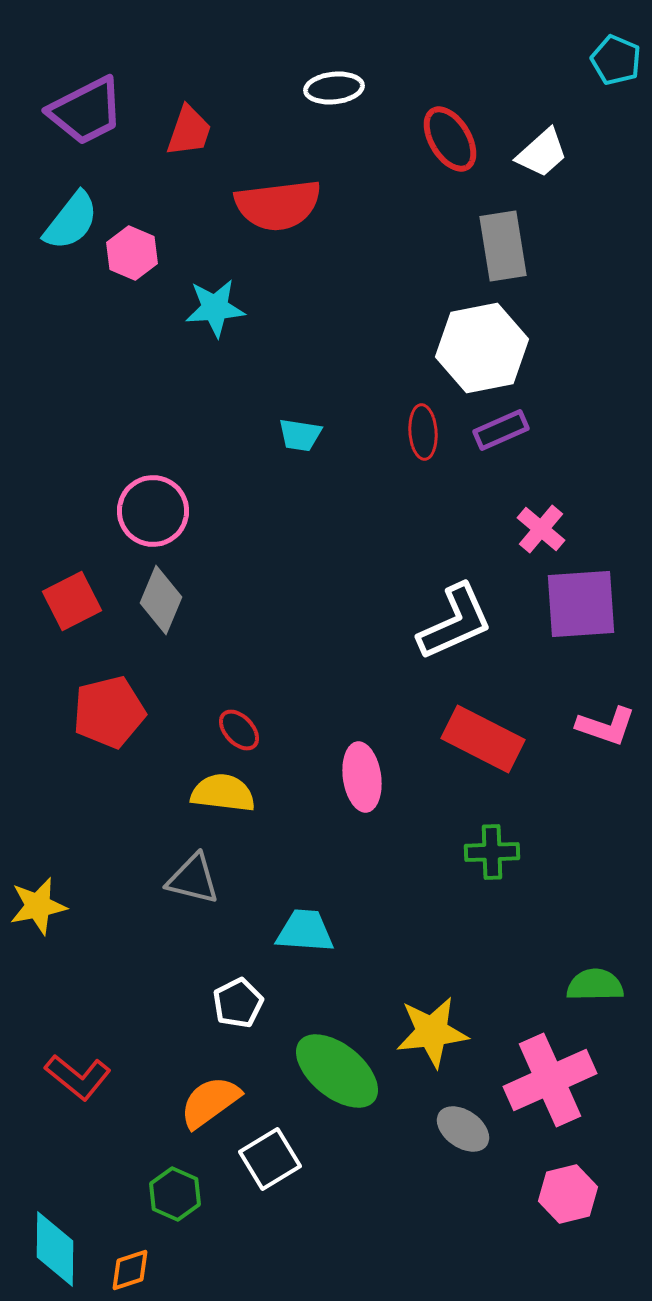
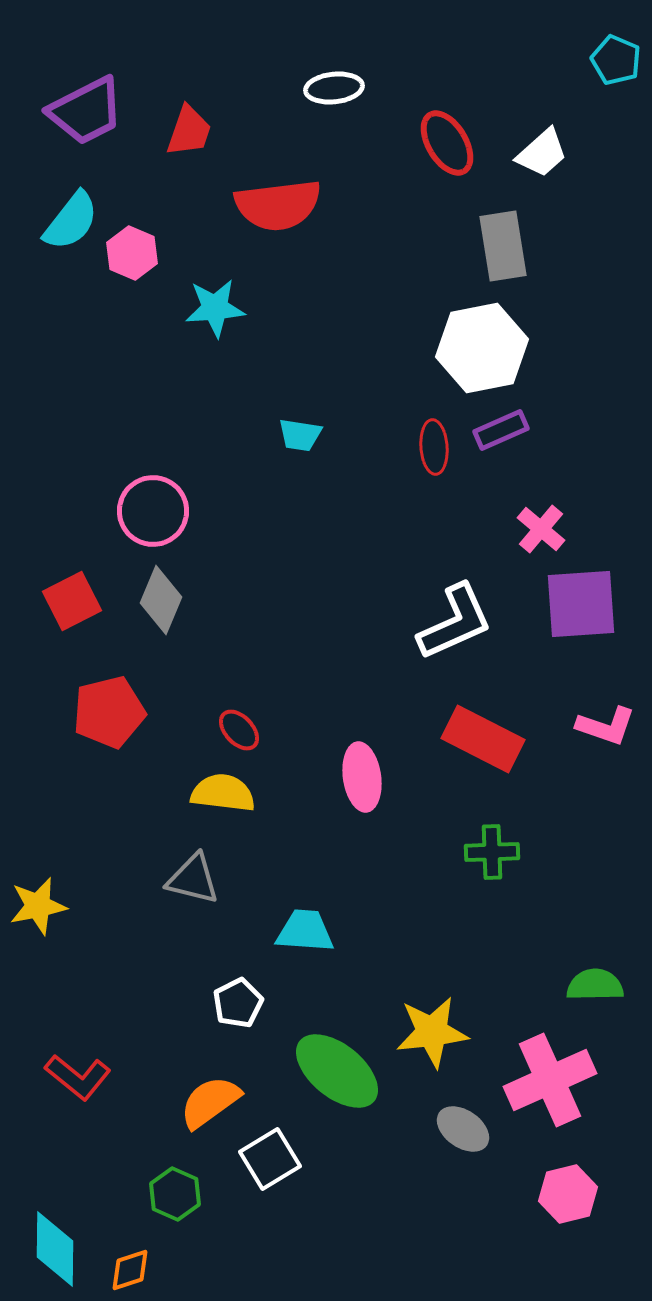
red ellipse at (450, 139): moved 3 px left, 4 px down
red ellipse at (423, 432): moved 11 px right, 15 px down
